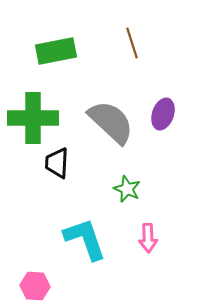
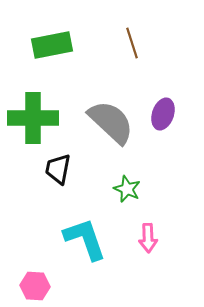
green rectangle: moved 4 px left, 6 px up
black trapezoid: moved 1 px right, 6 px down; rotated 8 degrees clockwise
